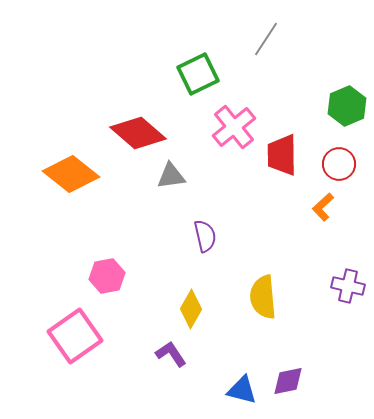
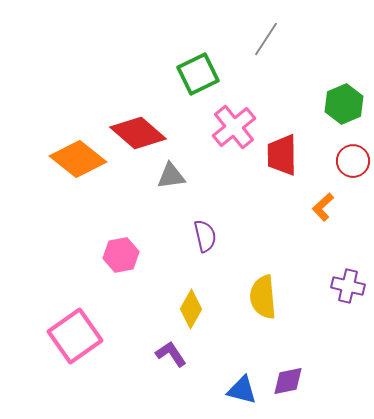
green hexagon: moved 3 px left, 2 px up
red circle: moved 14 px right, 3 px up
orange diamond: moved 7 px right, 15 px up
pink hexagon: moved 14 px right, 21 px up
